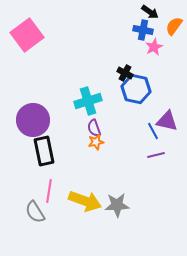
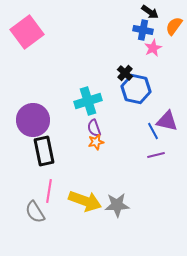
pink square: moved 3 px up
pink star: moved 1 px left, 1 px down
black cross: rotated 14 degrees clockwise
